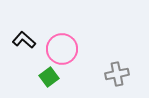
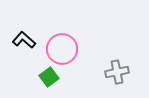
gray cross: moved 2 px up
